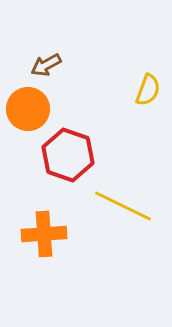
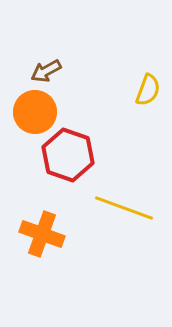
brown arrow: moved 6 px down
orange circle: moved 7 px right, 3 px down
yellow line: moved 1 px right, 2 px down; rotated 6 degrees counterclockwise
orange cross: moved 2 px left; rotated 24 degrees clockwise
